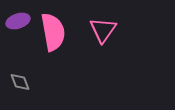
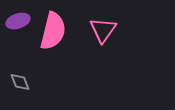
pink semicircle: moved 1 px up; rotated 24 degrees clockwise
